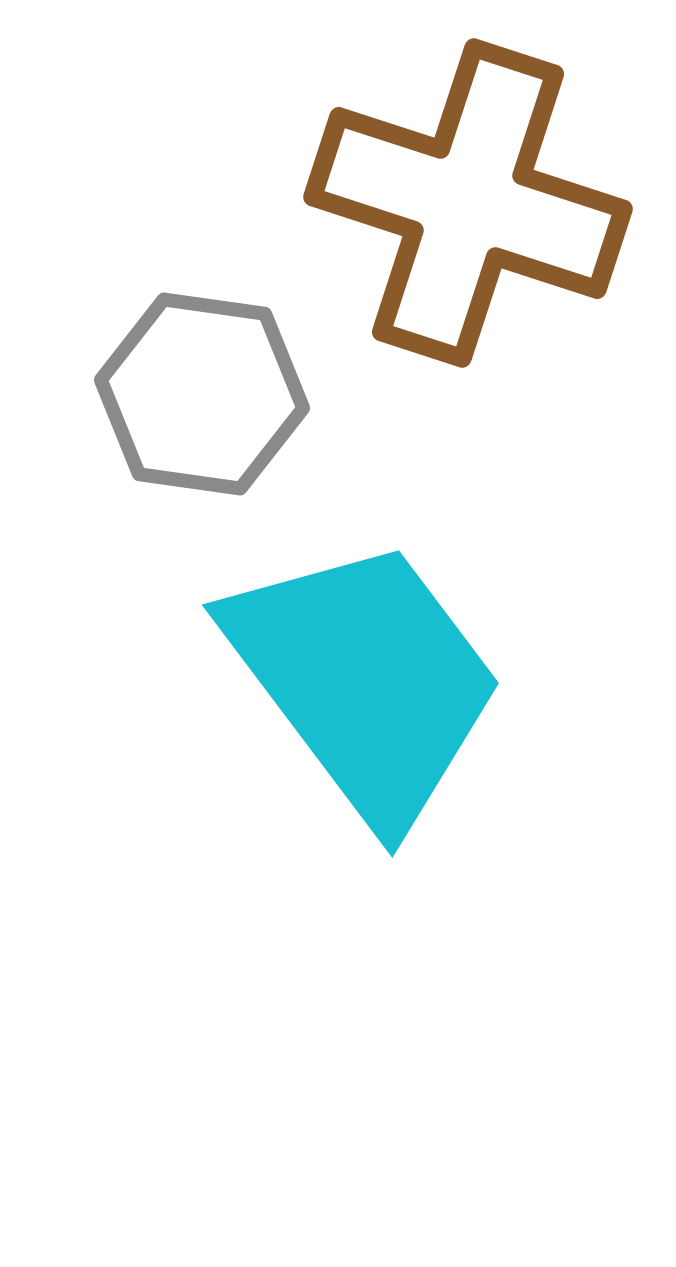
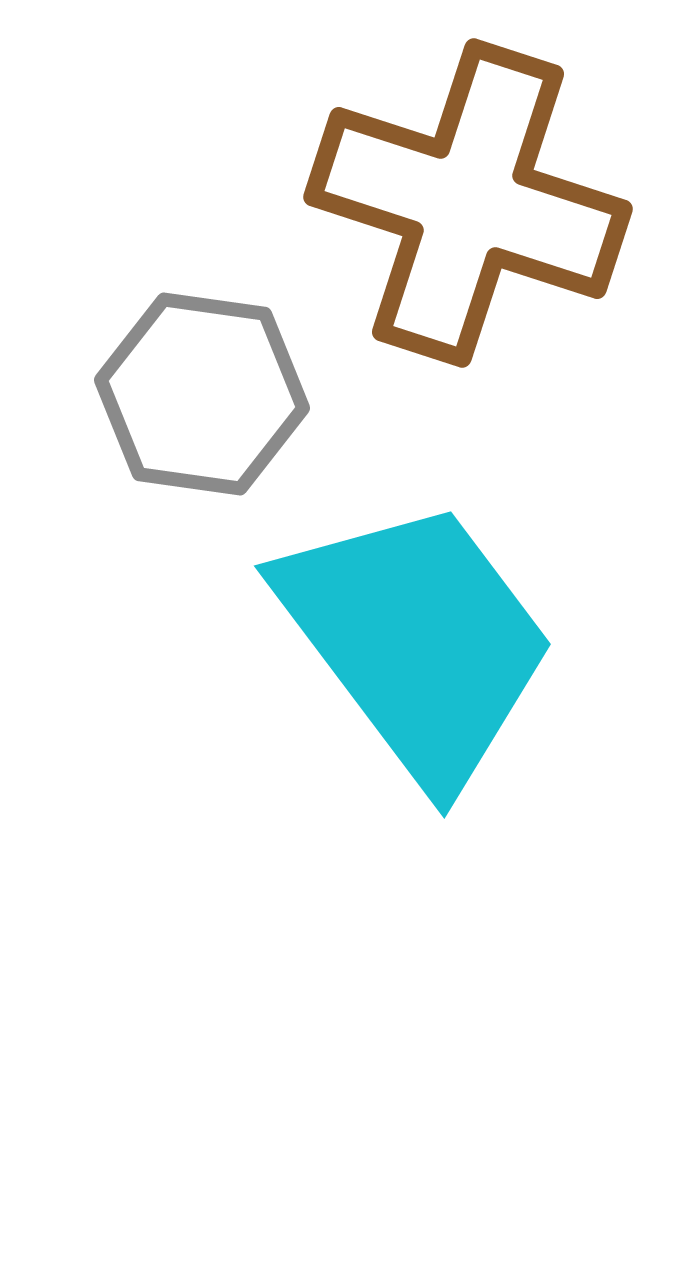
cyan trapezoid: moved 52 px right, 39 px up
